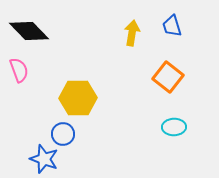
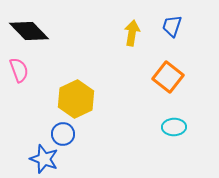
blue trapezoid: rotated 35 degrees clockwise
yellow hexagon: moved 2 px left, 1 px down; rotated 24 degrees counterclockwise
